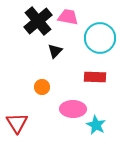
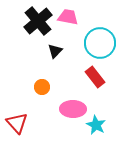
cyan circle: moved 5 px down
red rectangle: rotated 50 degrees clockwise
red triangle: rotated 10 degrees counterclockwise
